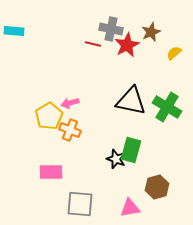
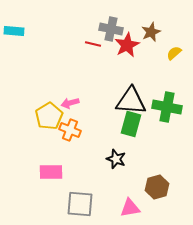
black triangle: rotated 8 degrees counterclockwise
green cross: rotated 20 degrees counterclockwise
green rectangle: moved 26 px up
